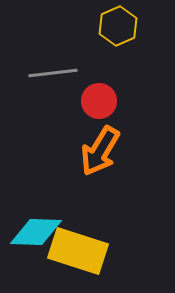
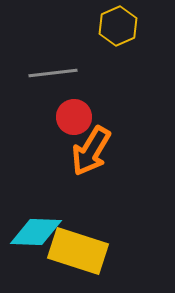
red circle: moved 25 px left, 16 px down
orange arrow: moved 9 px left
